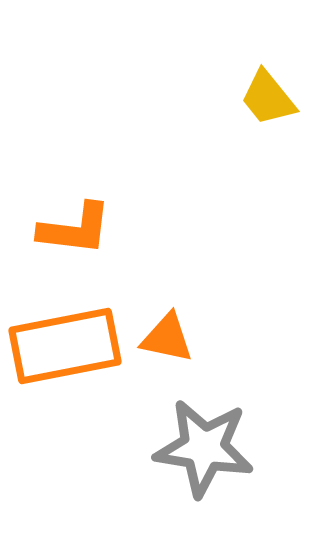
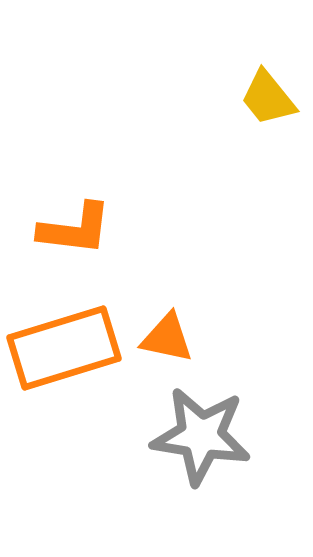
orange rectangle: moved 1 px left, 2 px down; rotated 6 degrees counterclockwise
gray star: moved 3 px left, 12 px up
